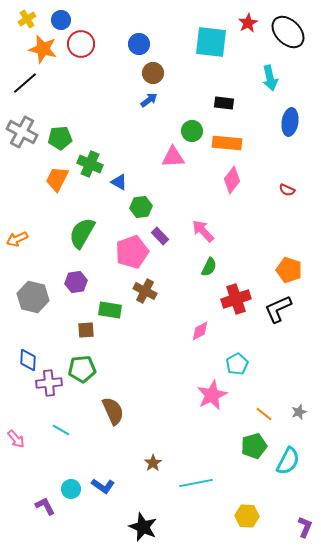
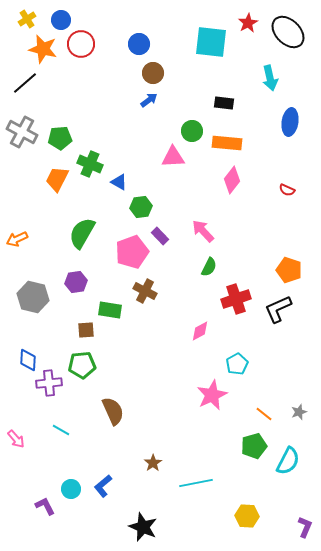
green pentagon at (82, 369): moved 4 px up
blue L-shape at (103, 486): rotated 105 degrees clockwise
